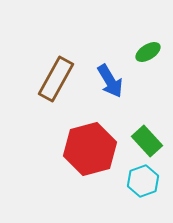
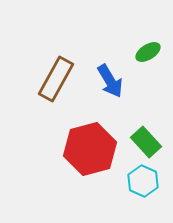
green rectangle: moved 1 px left, 1 px down
cyan hexagon: rotated 16 degrees counterclockwise
